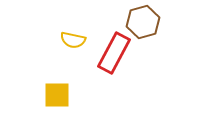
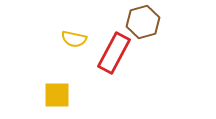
yellow semicircle: moved 1 px right, 1 px up
